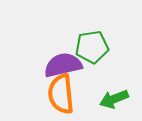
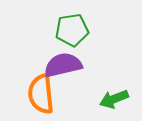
green pentagon: moved 20 px left, 17 px up
orange semicircle: moved 20 px left
